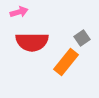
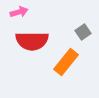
gray square: moved 1 px right, 6 px up
red semicircle: moved 1 px up
